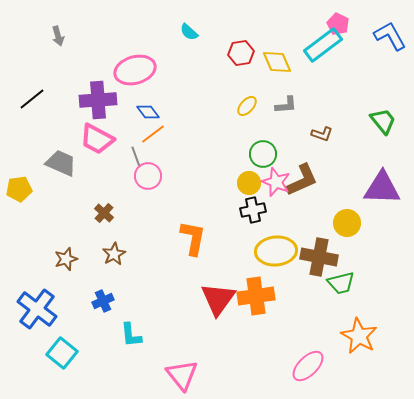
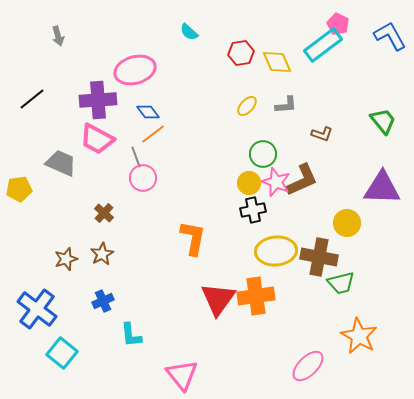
pink circle at (148, 176): moved 5 px left, 2 px down
brown star at (114, 254): moved 12 px left
